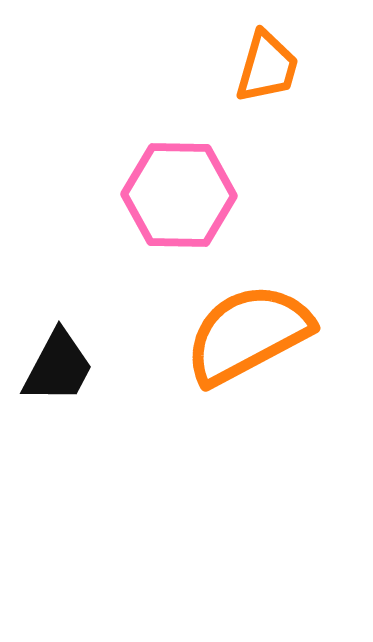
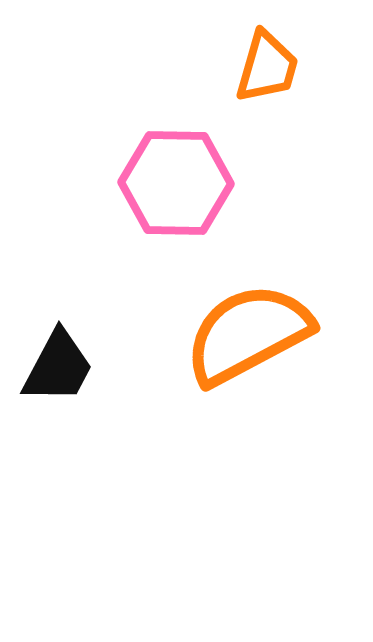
pink hexagon: moved 3 px left, 12 px up
